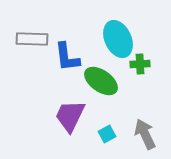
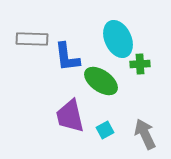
purple trapezoid: rotated 39 degrees counterclockwise
cyan square: moved 2 px left, 4 px up
